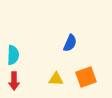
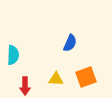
red arrow: moved 11 px right, 5 px down
